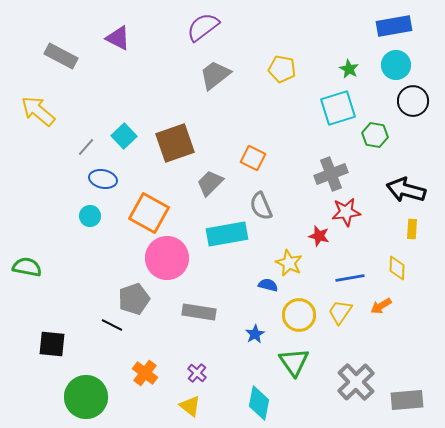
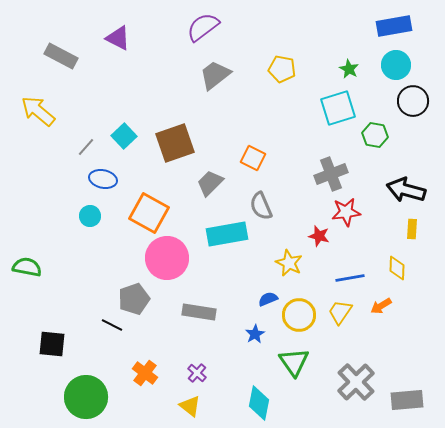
blue semicircle at (268, 285): moved 14 px down; rotated 36 degrees counterclockwise
